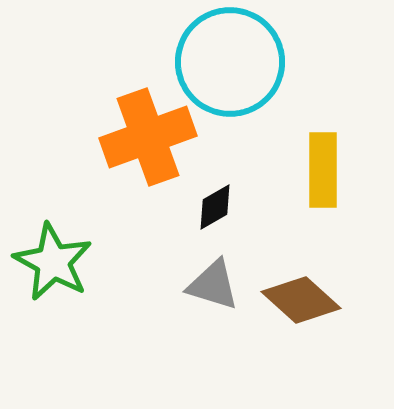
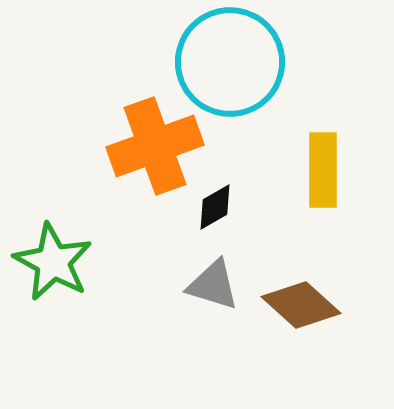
orange cross: moved 7 px right, 9 px down
brown diamond: moved 5 px down
